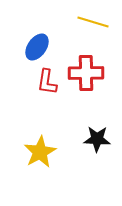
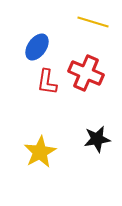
red cross: rotated 24 degrees clockwise
black star: rotated 12 degrees counterclockwise
